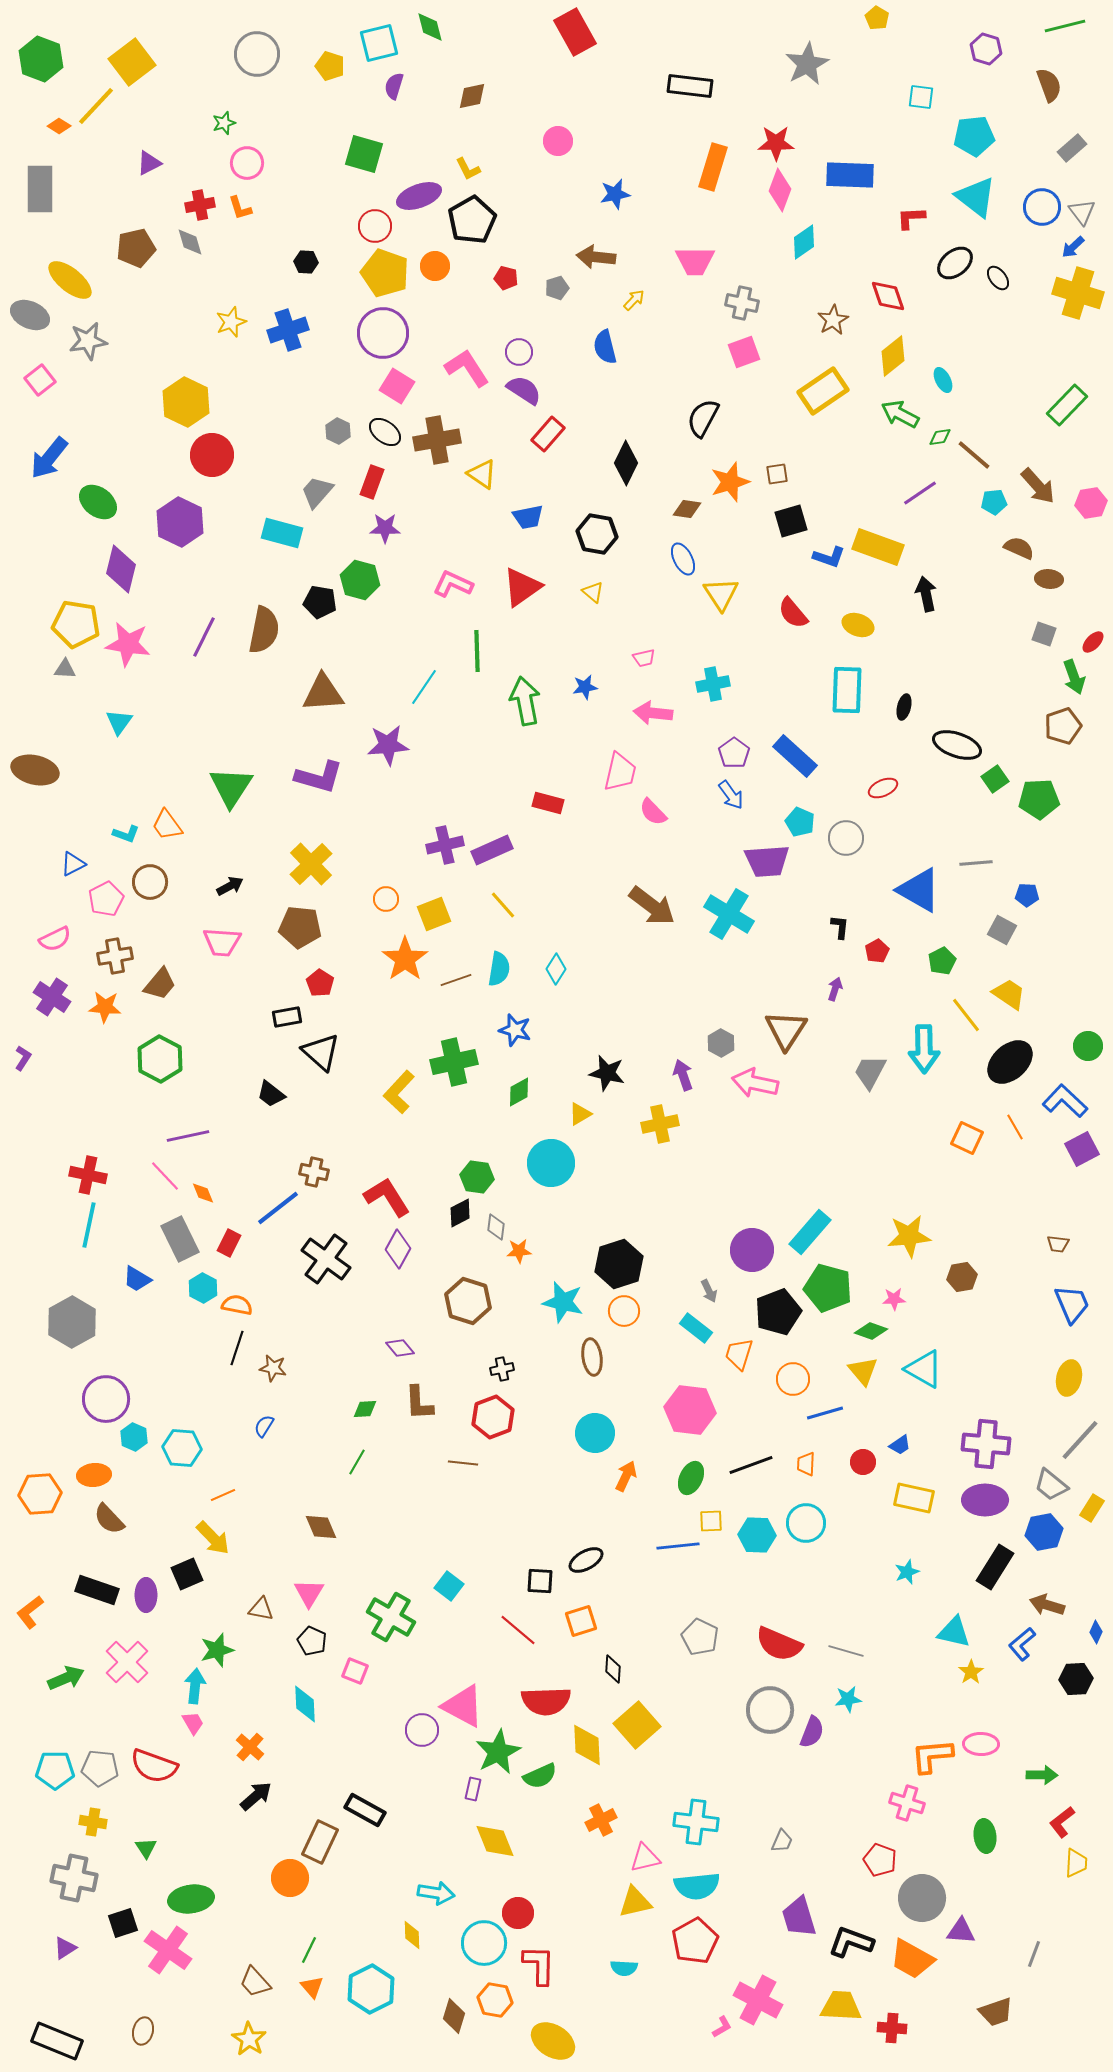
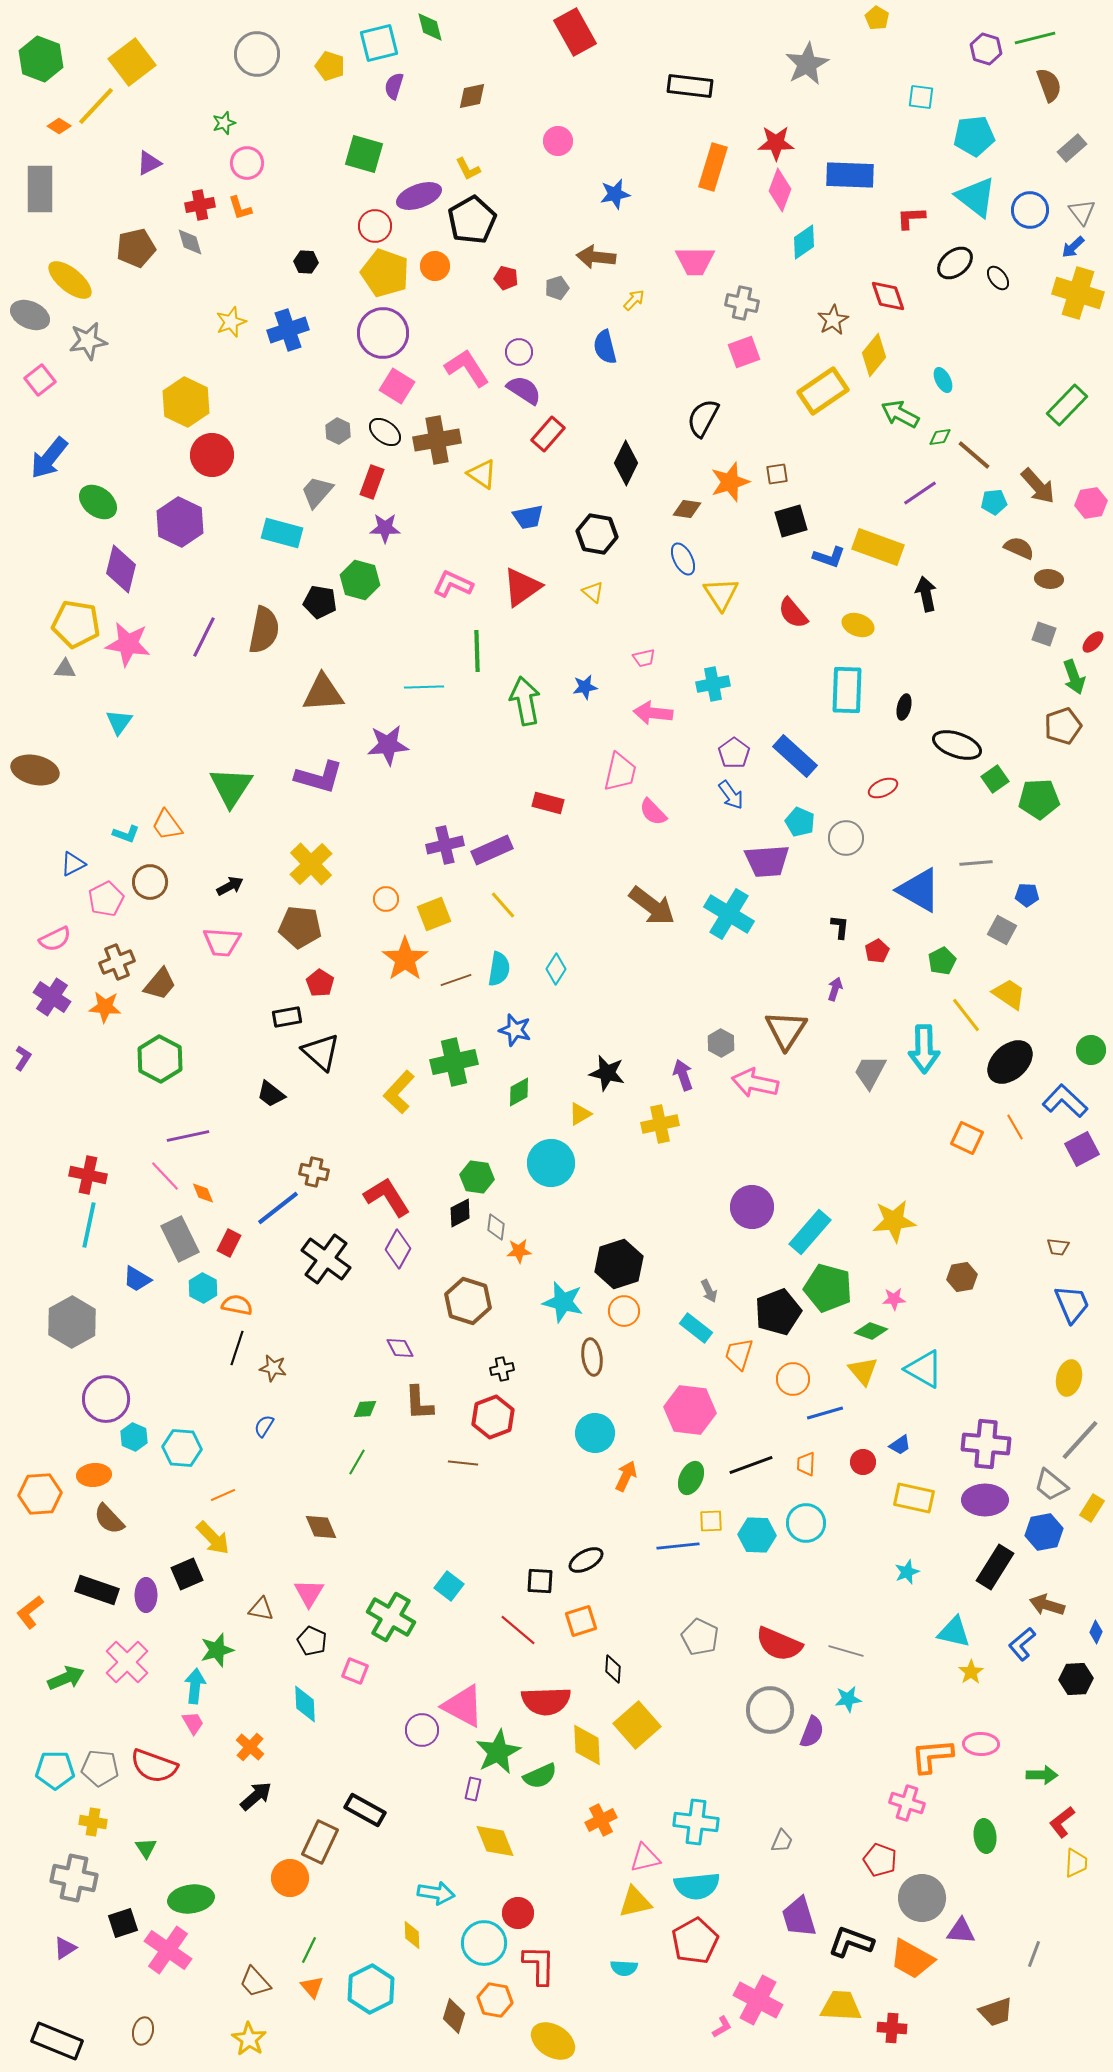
green line at (1065, 26): moved 30 px left, 12 px down
blue circle at (1042, 207): moved 12 px left, 3 px down
yellow diamond at (893, 356): moved 19 px left, 1 px up; rotated 12 degrees counterclockwise
cyan line at (424, 687): rotated 54 degrees clockwise
brown cross at (115, 956): moved 2 px right, 6 px down; rotated 12 degrees counterclockwise
green circle at (1088, 1046): moved 3 px right, 4 px down
yellow star at (909, 1236): moved 15 px left, 15 px up
brown trapezoid at (1058, 1244): moved 3 px down
purple circle at (752, 1250): moved 43 px up
purple diamond at (400, 1348): rotated 12 degrees clockwise
